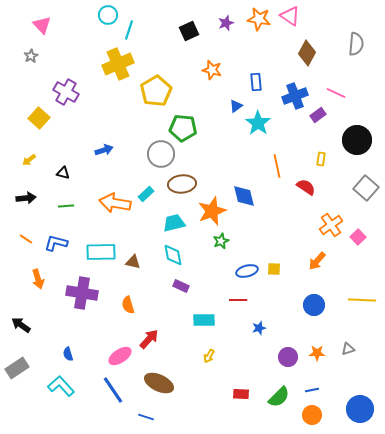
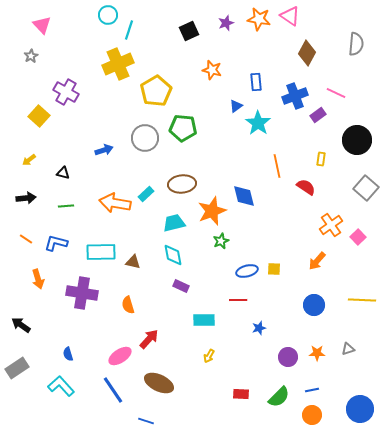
yellow square at (39, 118): moved 2 px up
gray circle at (161, 154): moved 16 px left, 16 px up
blue line at (146, 417): moved 4 px down
